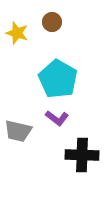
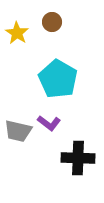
yellow star: rotated 15 degrees clockwise
purple L-shape: moved 8 px left, 5 px down
black cross: moved 4 px left, 3 px down
